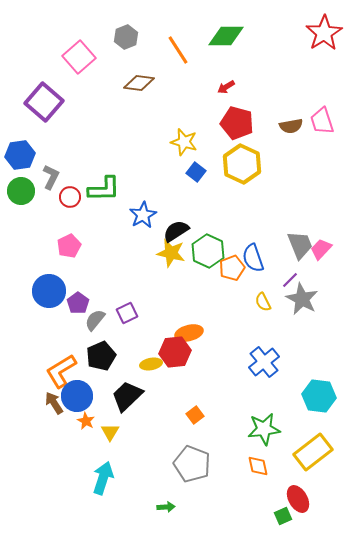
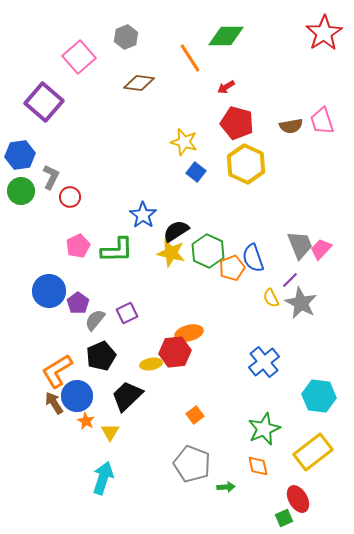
orange line at (178, 50): moved 12 px right, 8 px down
yellow hexagon at (242, 164): moved 4 px right
green L-shape at (104, 189): moved 13 px right, 61 px down
blue star at (143, 215): rotated 8 degrees counterclockwise
pink pentagon at (69, 246): moved 9 px right
gray star at (302, 299): moved 1 px left, 4 px down
yellow semicircle at (263, 302): moved 8 px right, 4 px up
orange L-shape at (61, 371): moved 4 px left
green star at (264, 429): rotated 16 degrees counterclockwise
green arrow at (166, 507): moved 60 px right, 20 px up
green square at (283, 516): moved 1 px right, 2 px down
